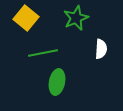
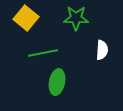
green star: rotated 25 degrees clockwise
white semicircle: moved 1 px right, 1 px down
